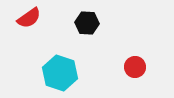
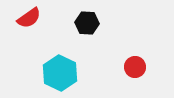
cyan hexagon: rotated 8 degrees clockwise
